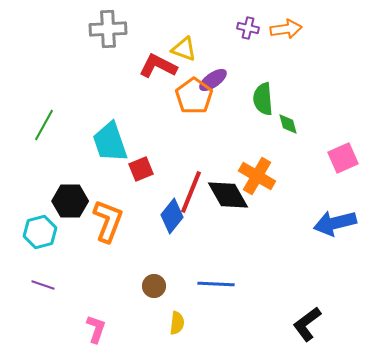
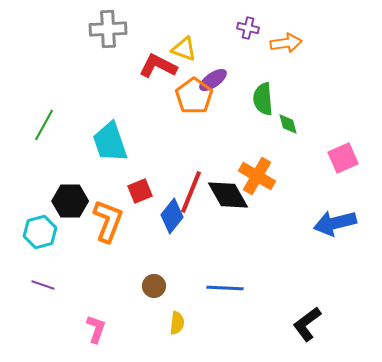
orange arrow: moved 14 px down
red square: moved 1 px left, 22 px down
blue line: moved 9 px right, 4 px down
